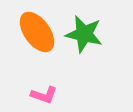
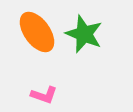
green star: rotated 9 degrees clockwise
